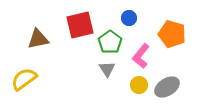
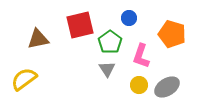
pink L-shape: rotated 20 degrees counterclockwise
